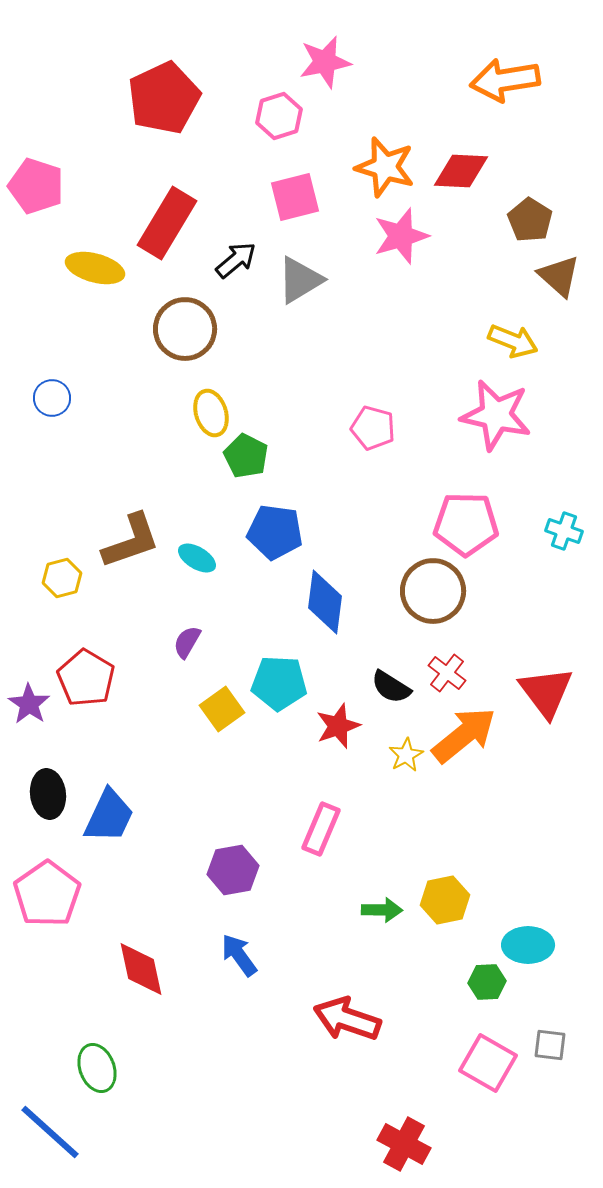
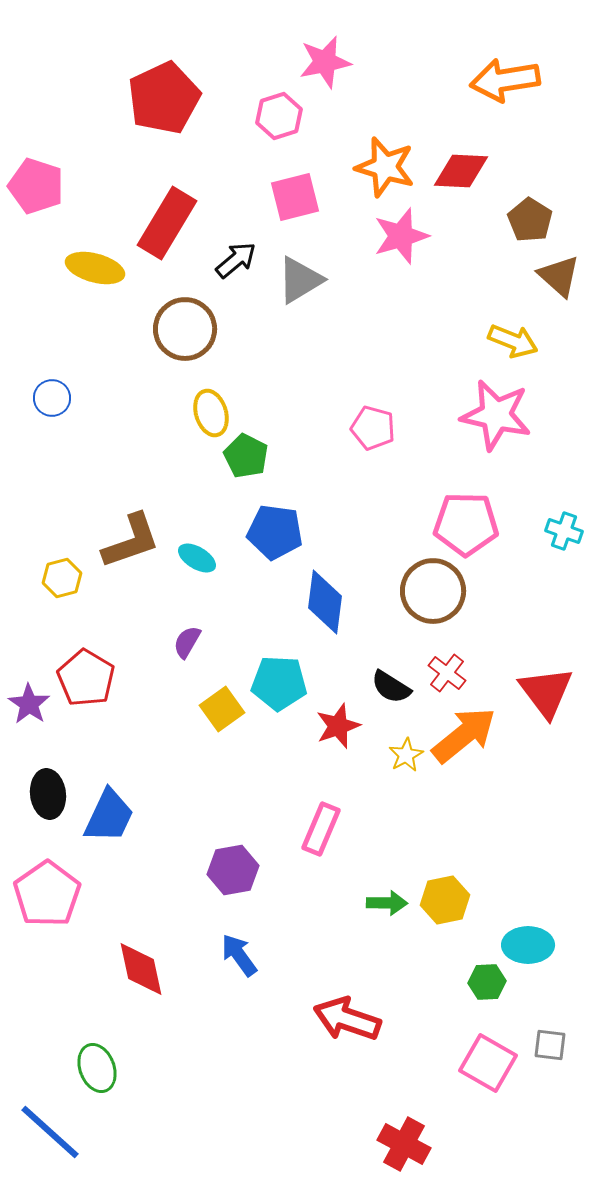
green arrow at (382, 910): moved 5 px right, 7 px up
